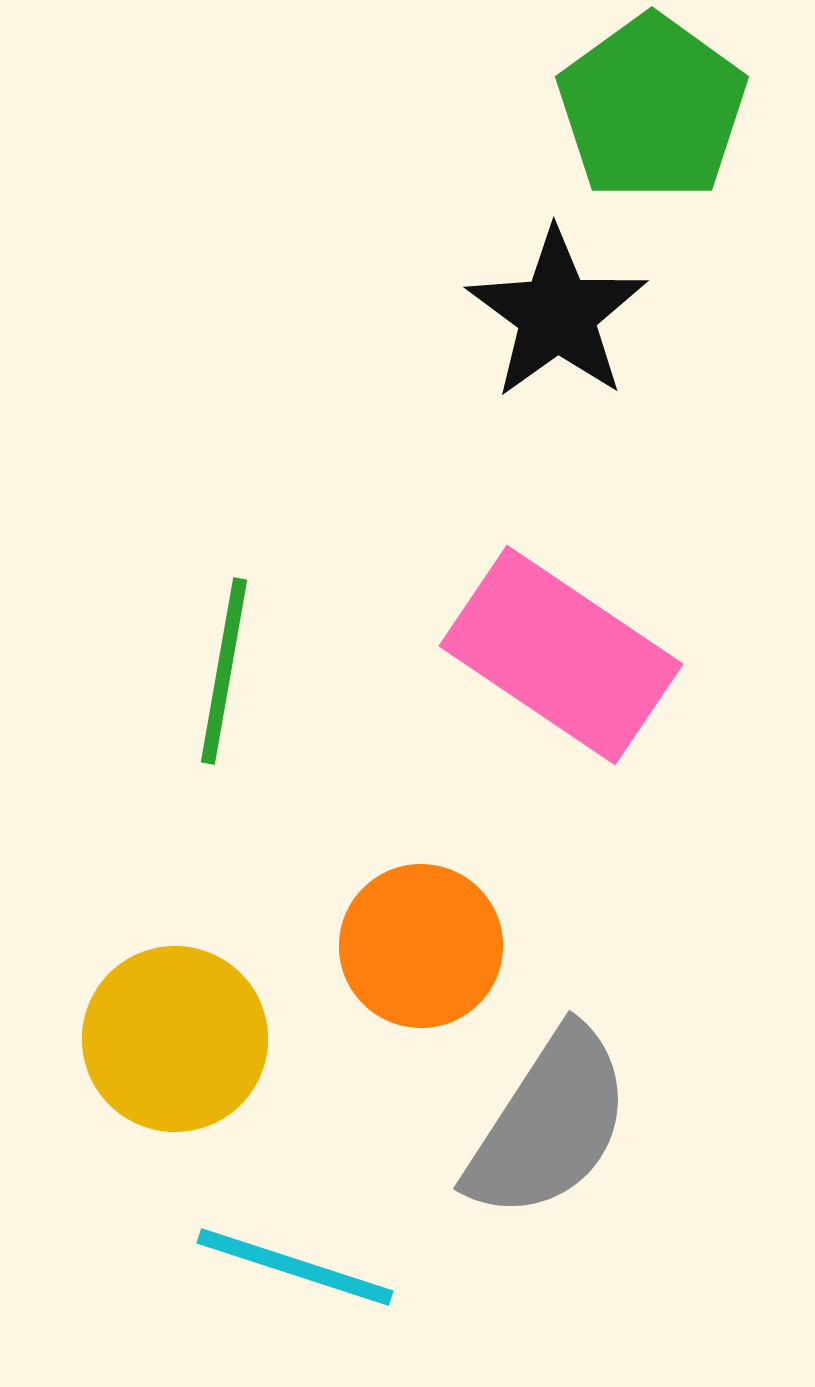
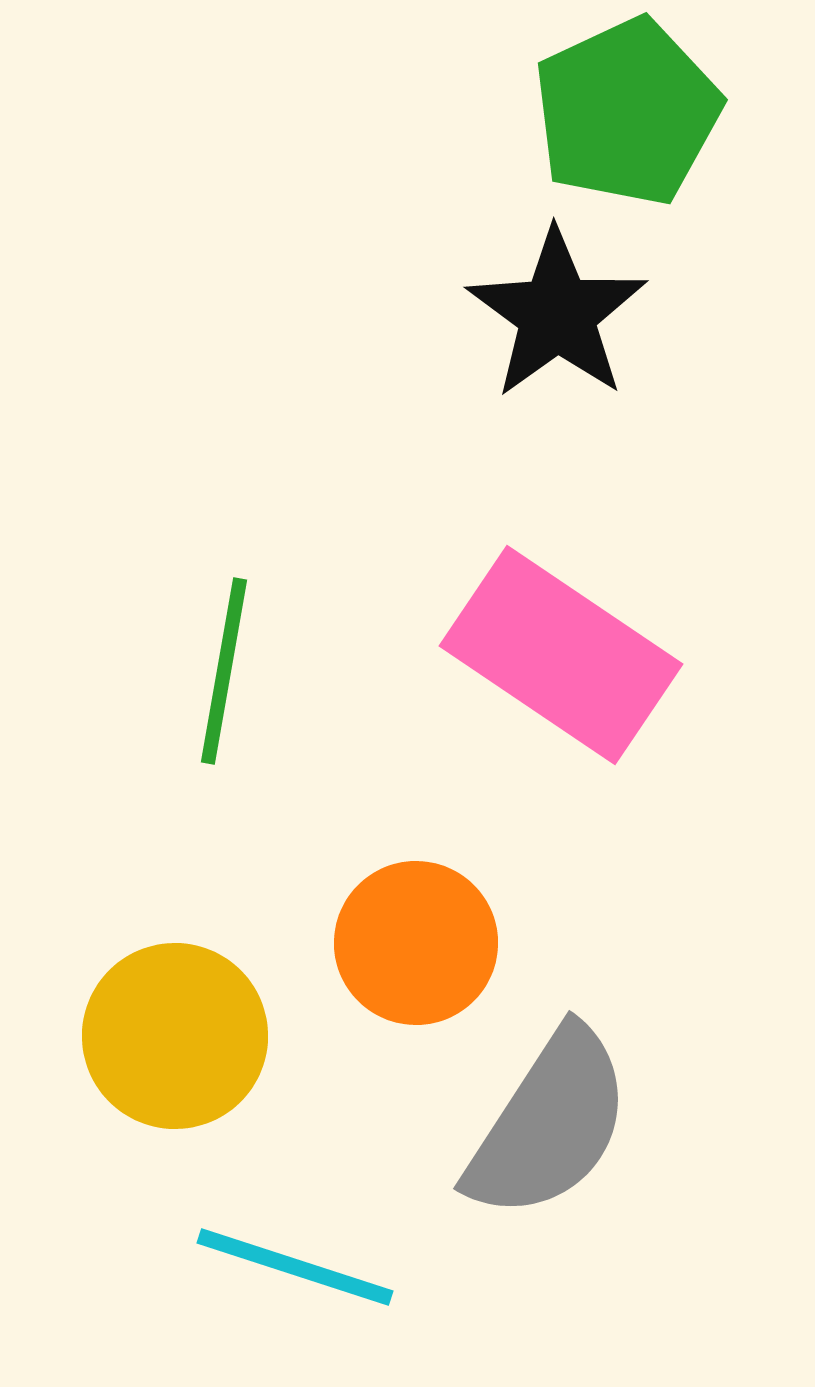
green pentagon: moved 25 px left, 4 px down; rotated 11 degrees clockwise
orange circle: moved 5 px left, 3 px up
yellow circle: moved 3 px up
